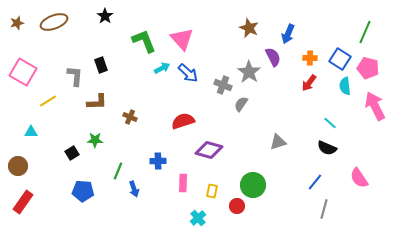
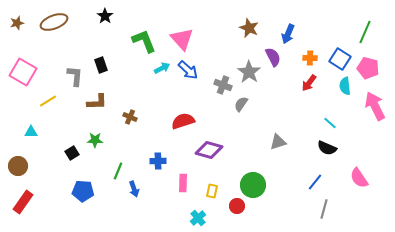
blue arrow at (188, 73): moved 3 px up
